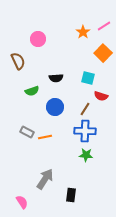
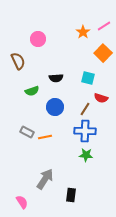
red semicircle: moved 2 px down
